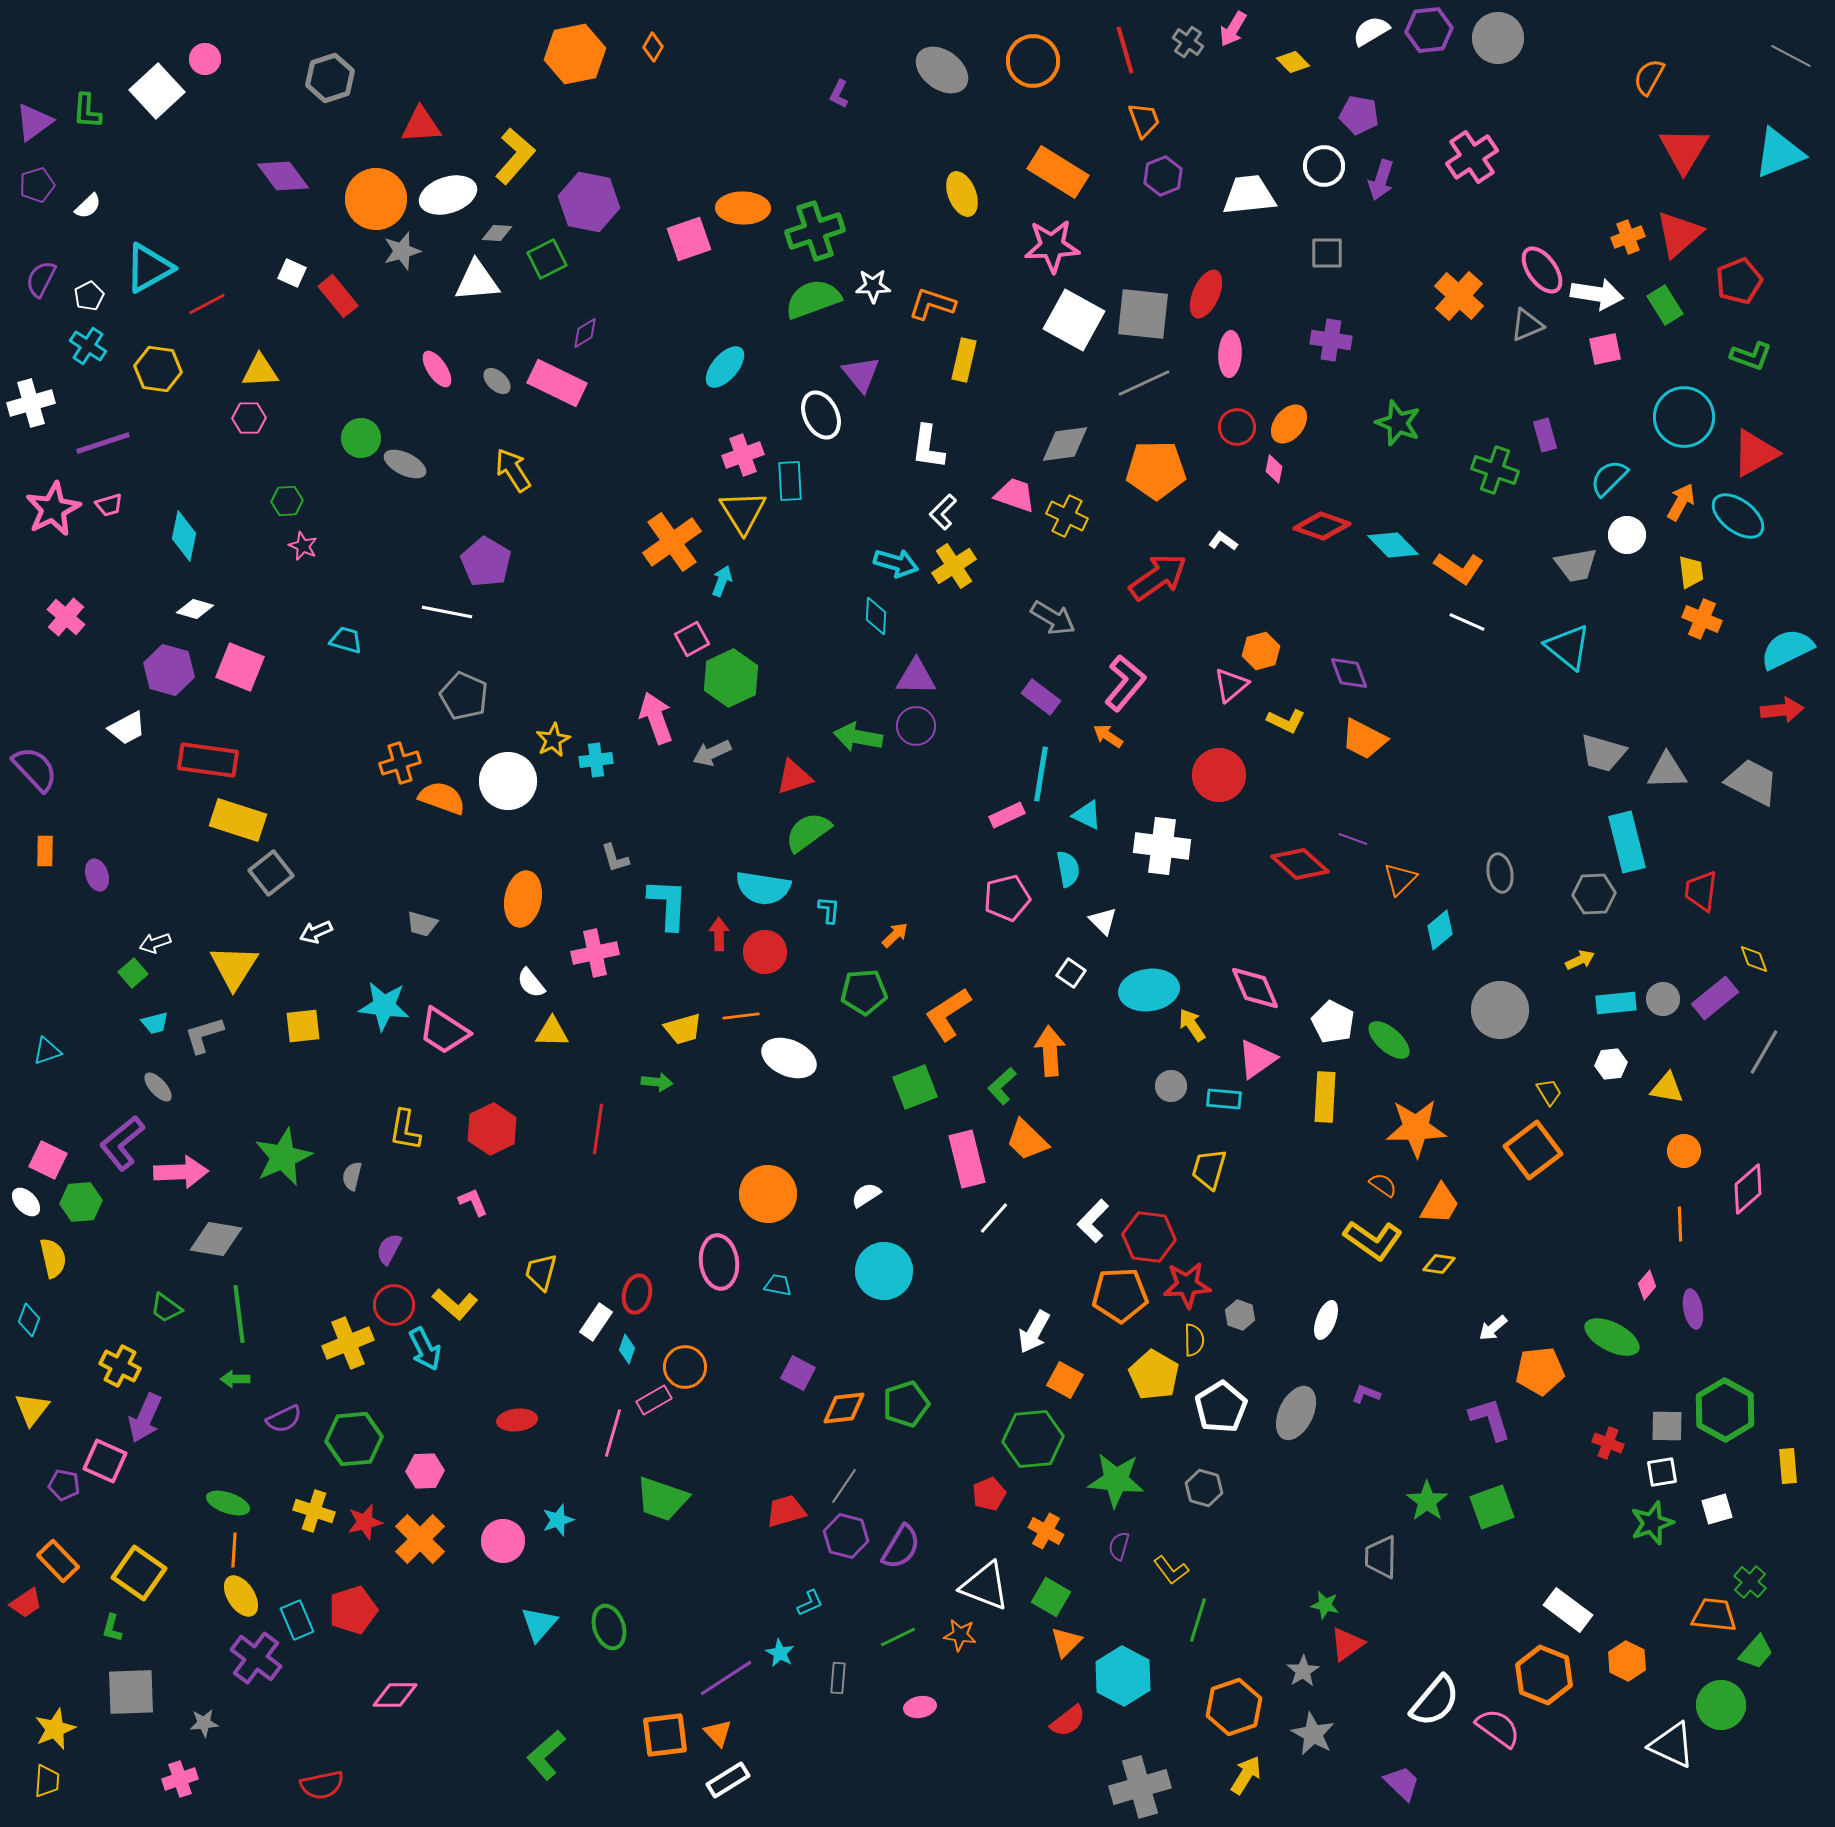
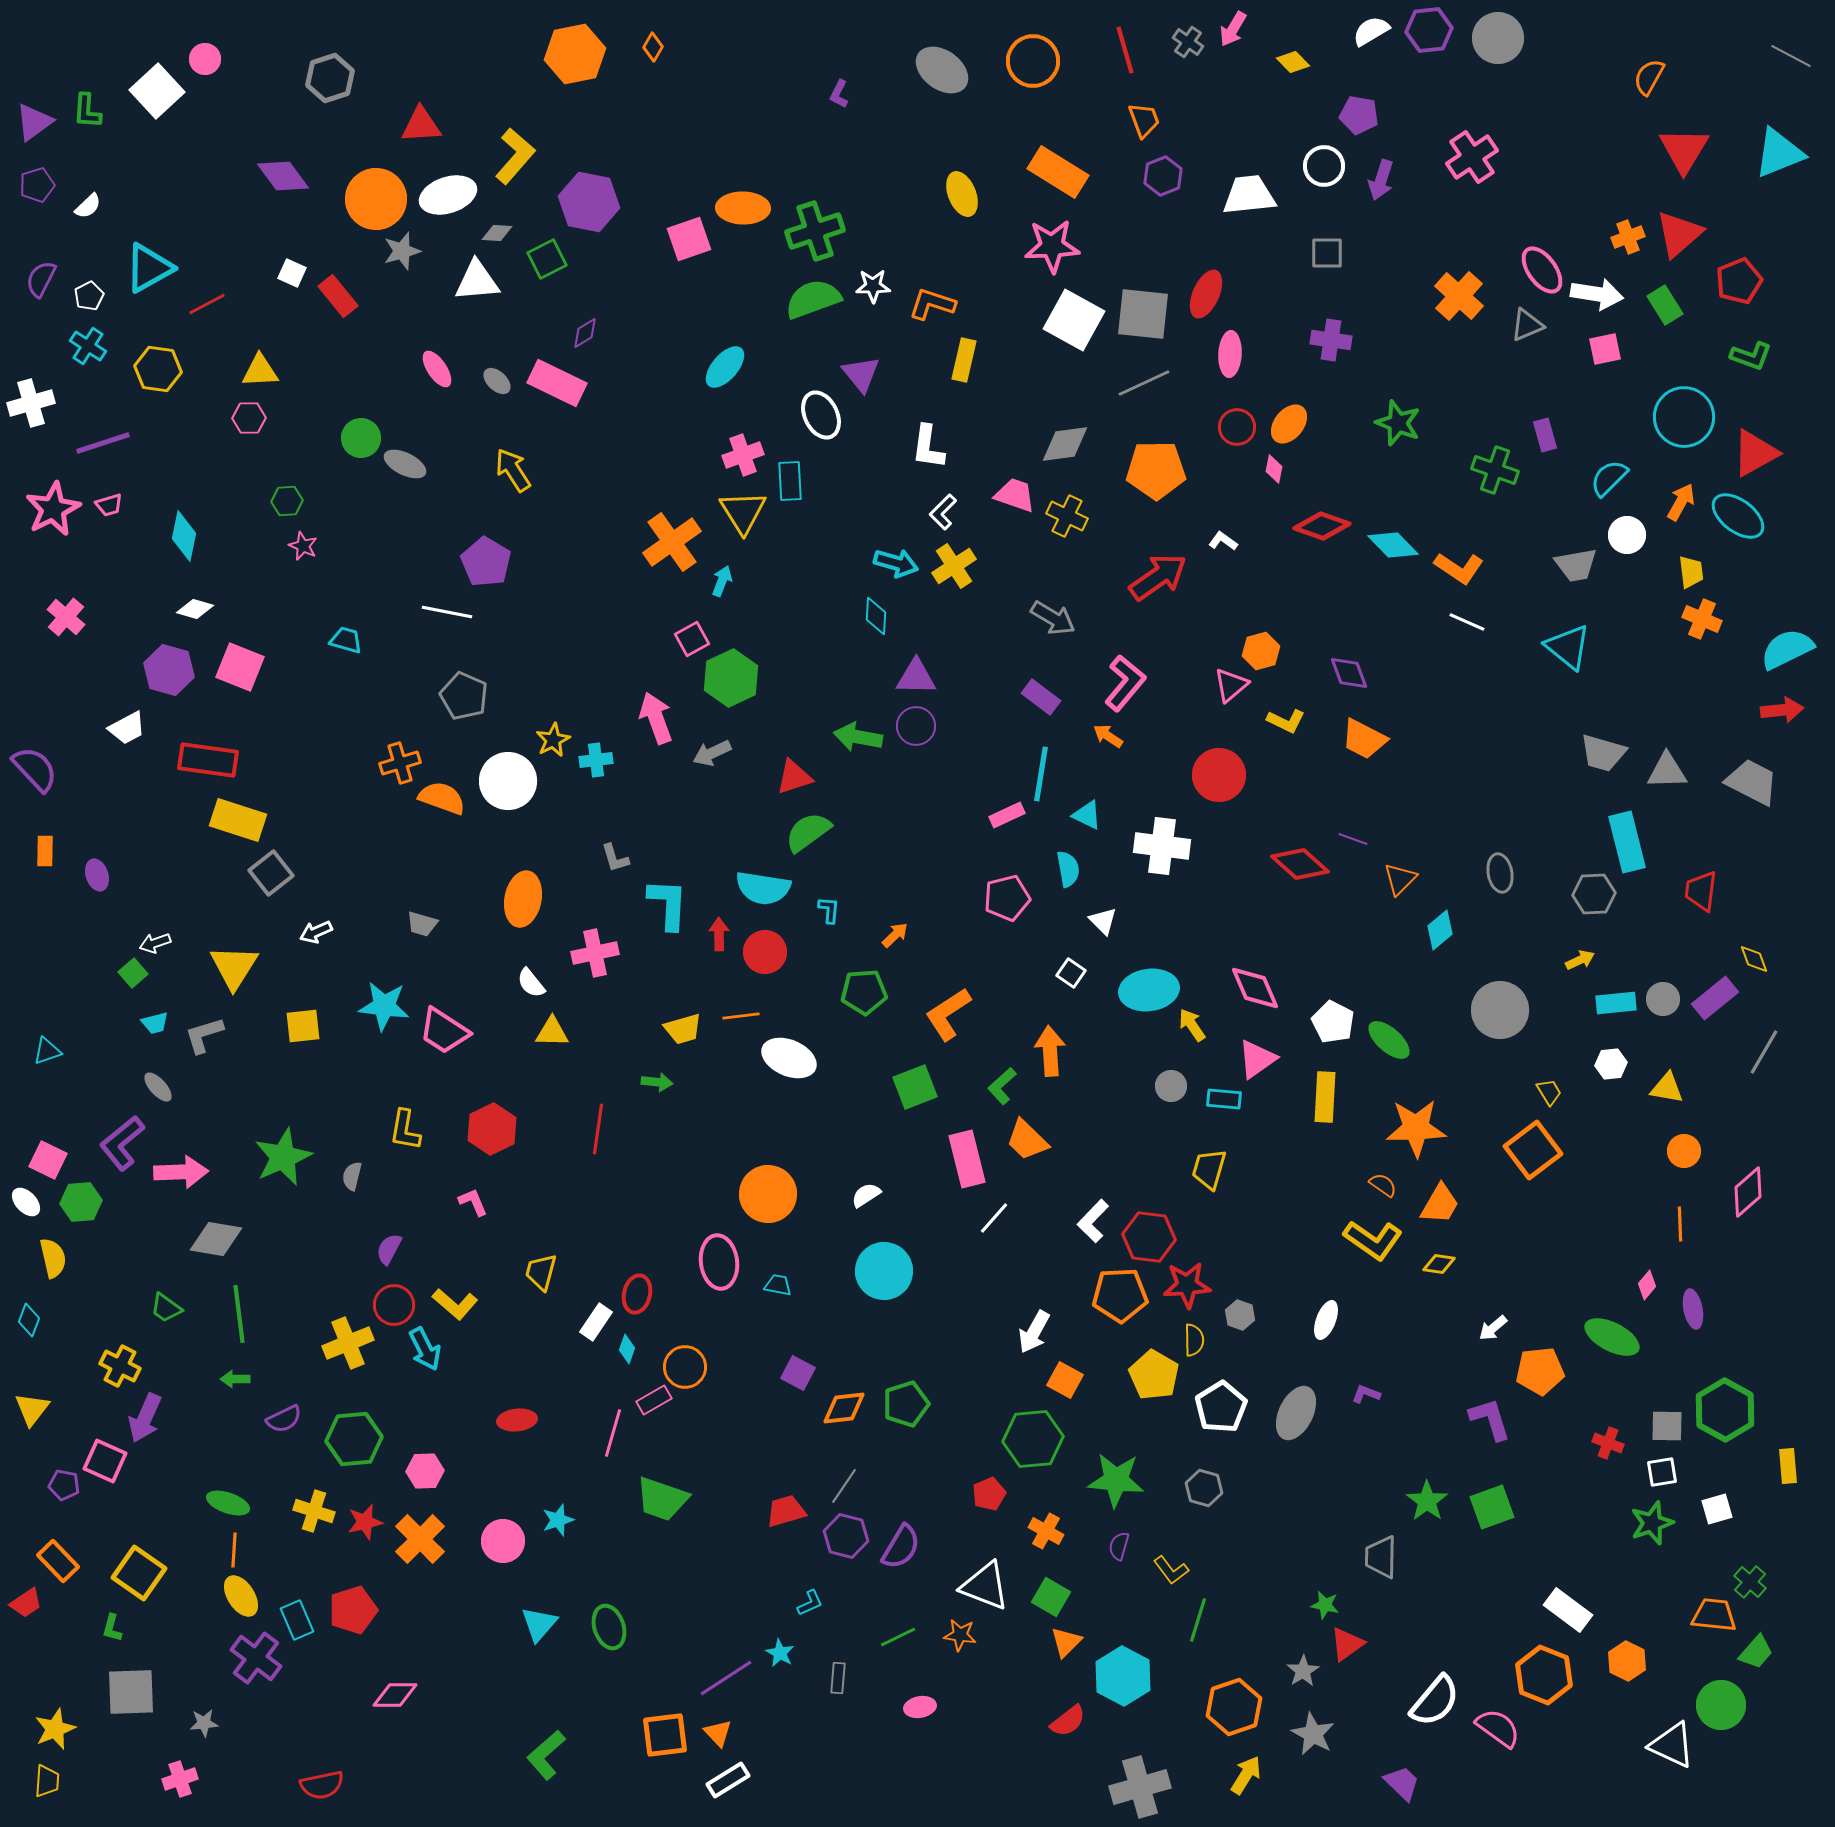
pink diamond at (1748, 1189): moved 3 px down
